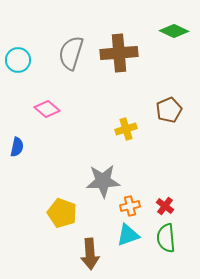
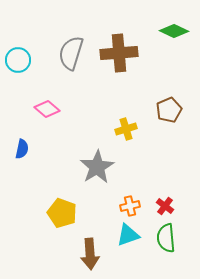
blue semicircle: moved 5 px right, 2 px down
gray star: moved 6 px left, 14 px up; rotated 28 degrees counterclockwise
